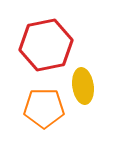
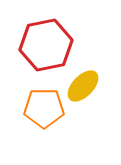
yellow ellipse: rotated 52 degrees clockwise
